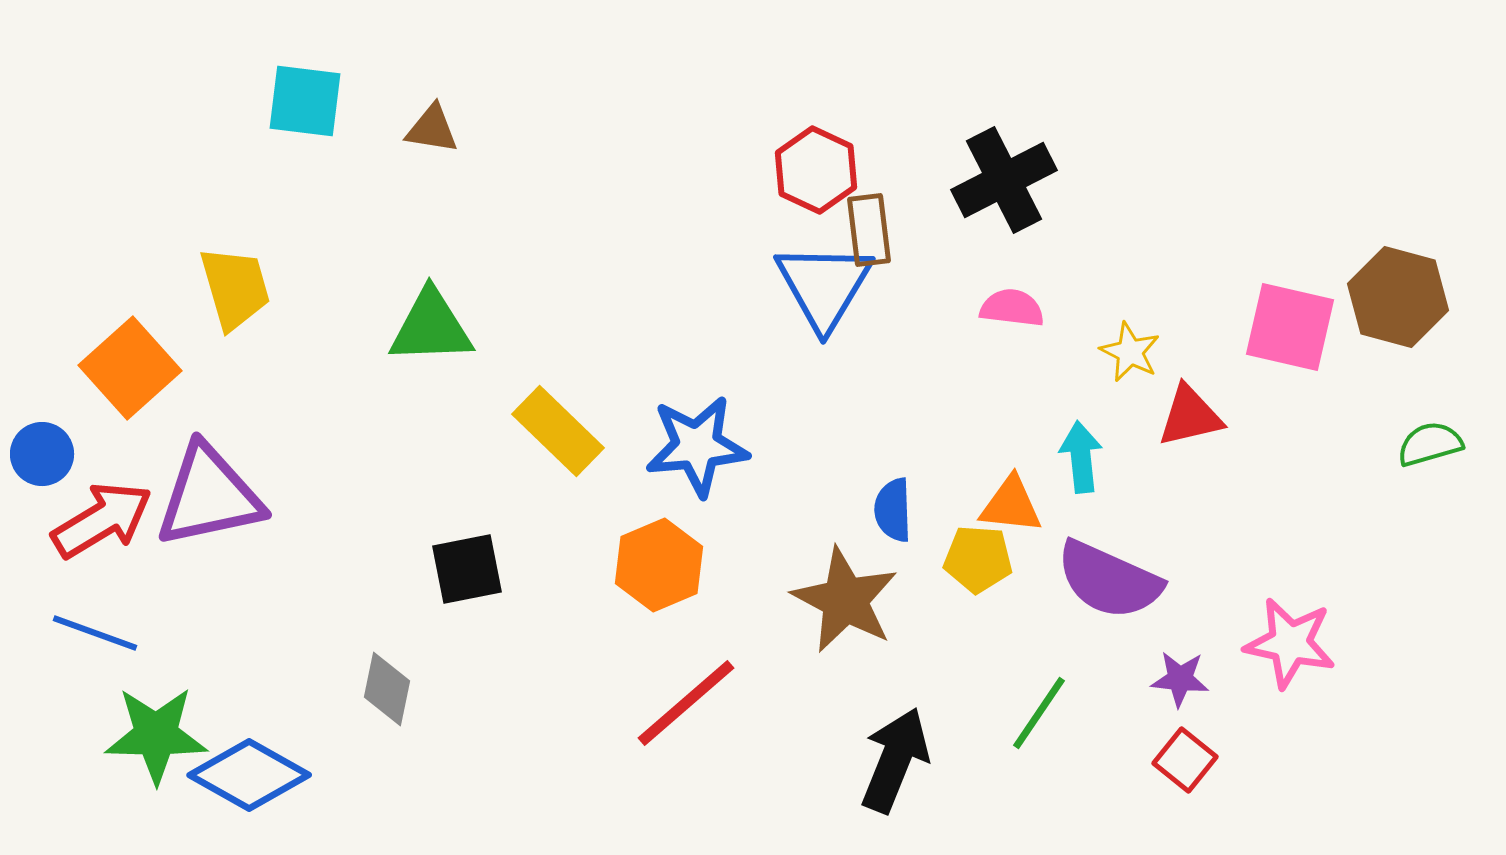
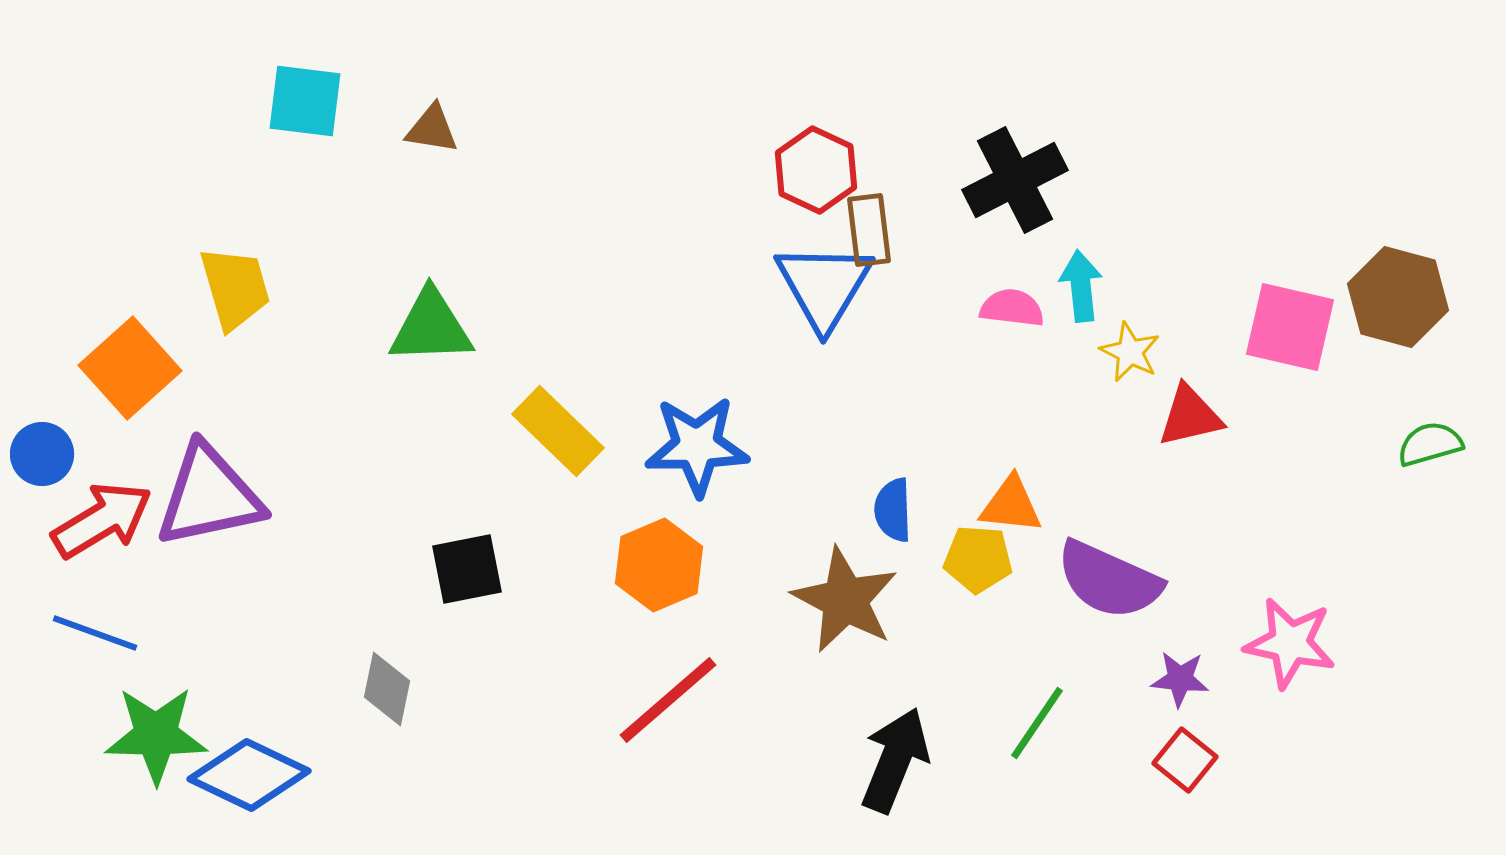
black cross: moved 11 px right
blue star: rotated 4 degrees clockwise
cyan arrow: moved 171 px up
red line: moved 18 px left, 3 px up
green line: moved 2 px left, 10 px down
blue diamond: rotated 4 degrees counterclockwise
